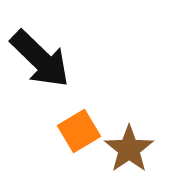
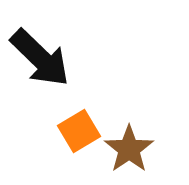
black arrow: moved 1 px up
